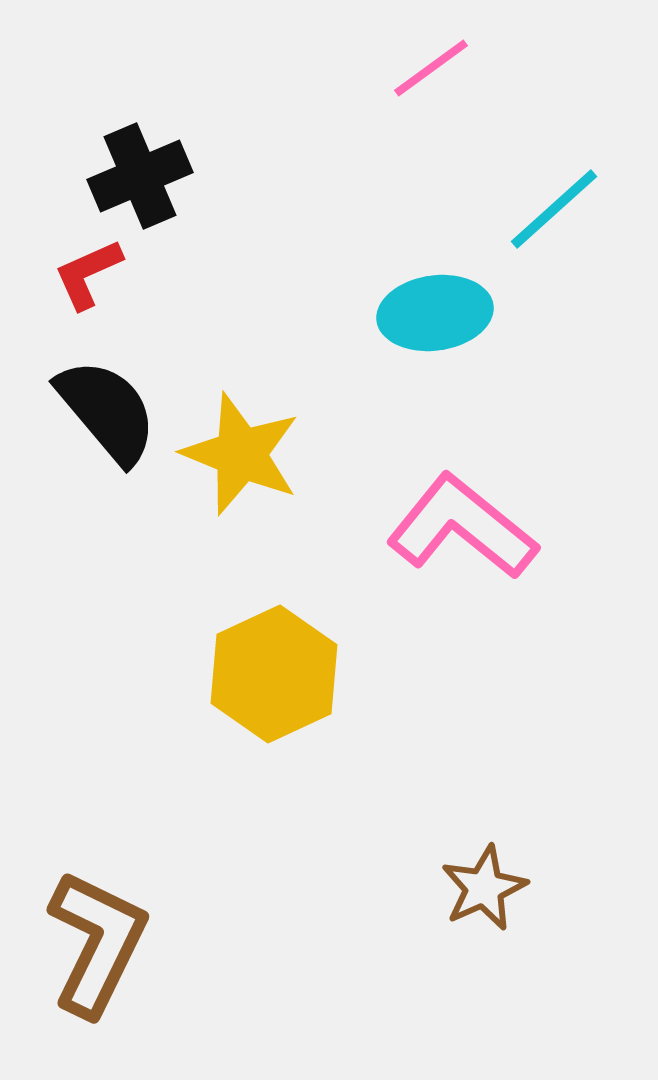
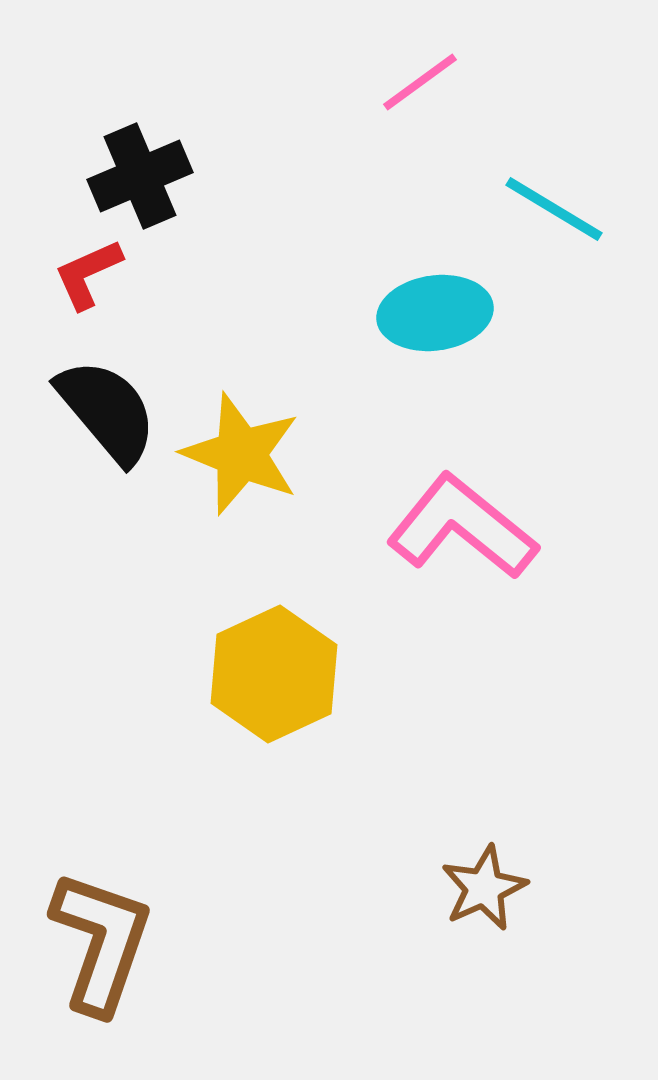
pink line: moved 11 px left, 14 px down
cyan line: rotated 73 degrees clockwise
brown L-shape: moved 4 px right, 1 px up; rotated 7 degrees counterclockwise
